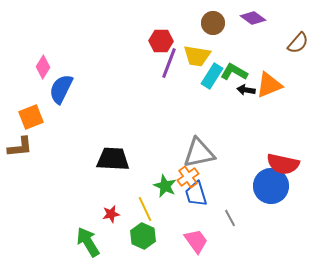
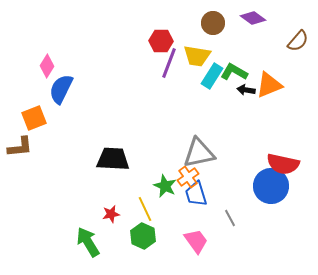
brown semicircle: moved 2 px up
pink diamond: moved 4 px right, 1 px up
orange square: moved 3 px right, 1 px down
